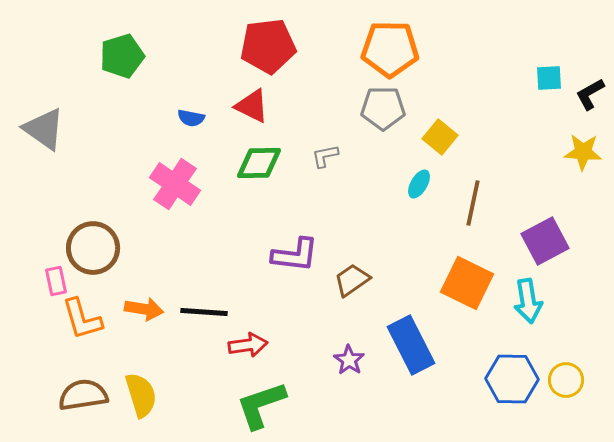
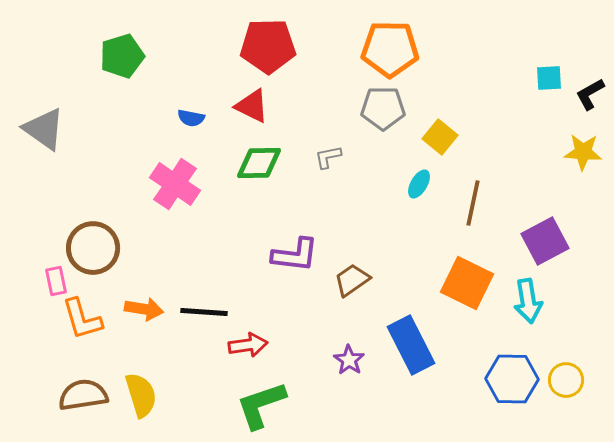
red pentagon: rotated 6 degrees clockwise
gray L-shape: moved 3 px right, 1 px down
